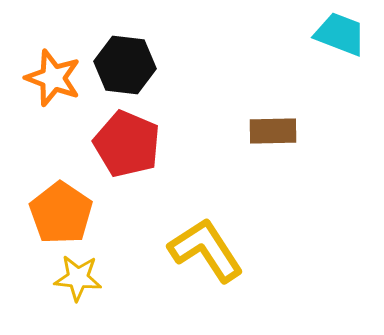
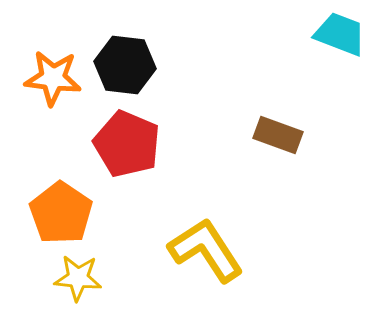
orange star: rotated 14 degrees counterclockwise
brown rectangle: moved 5 px right, 4 px down; rotated 21 degrees clockwise
